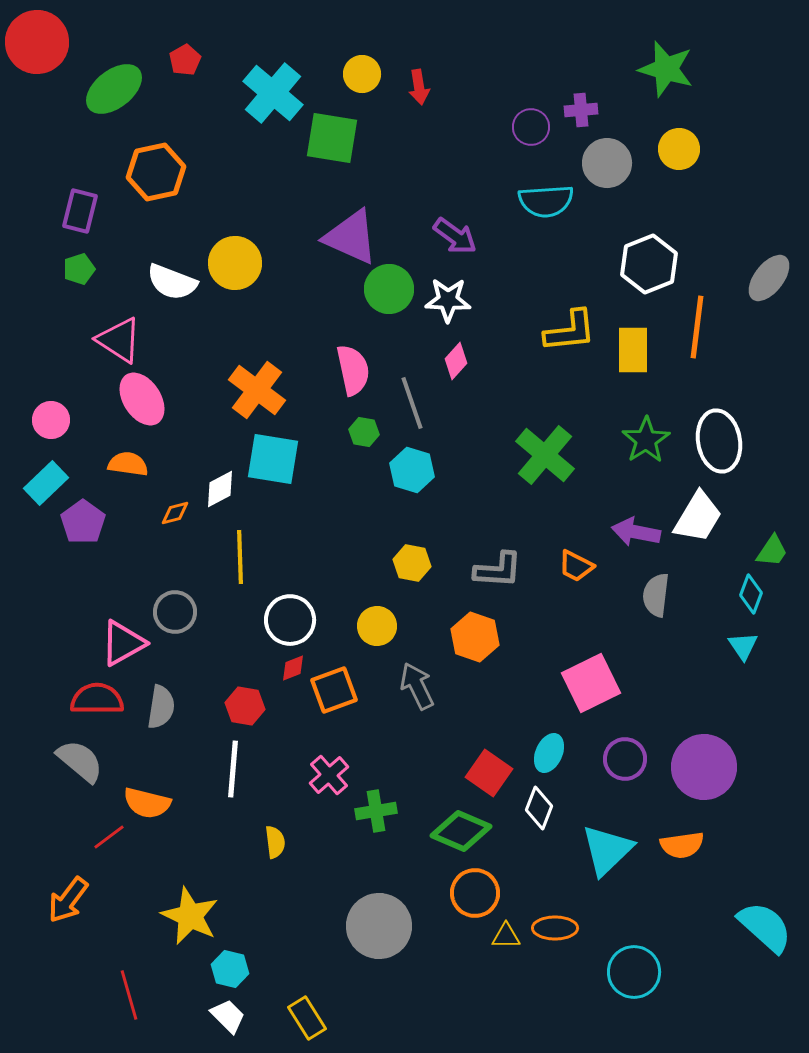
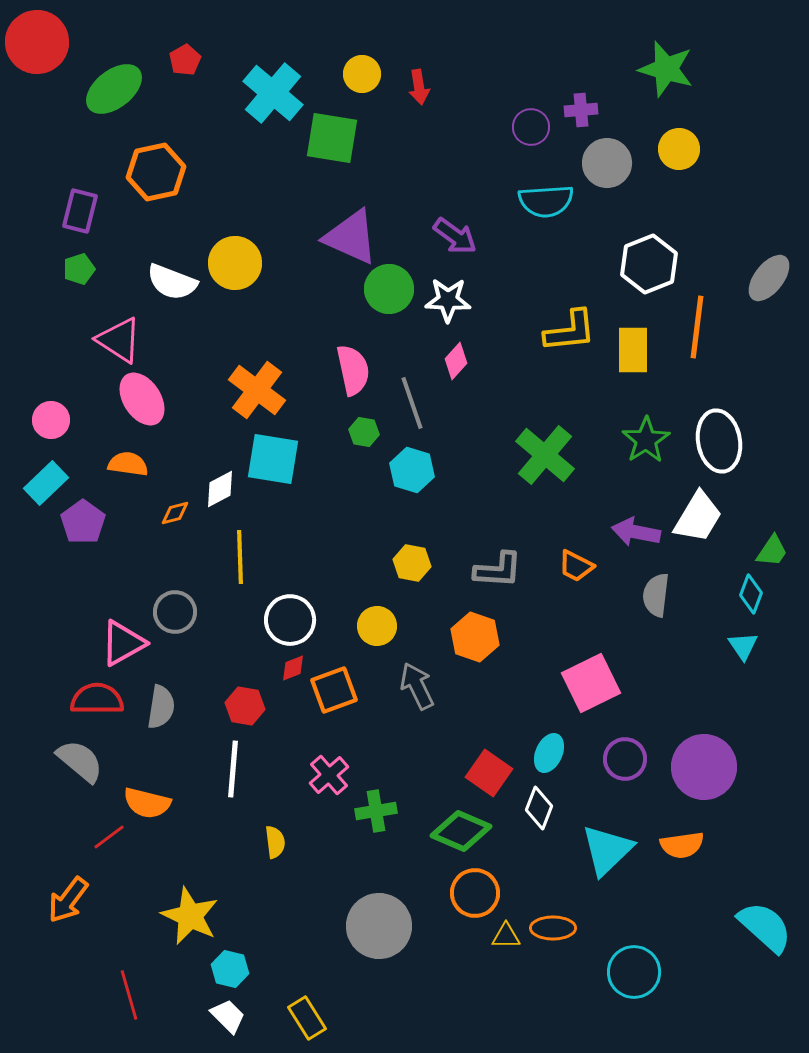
orange ellipse at (555, 928): moved 2 px left
